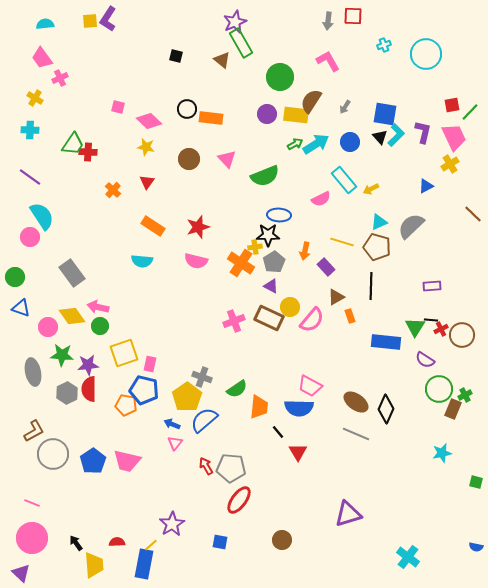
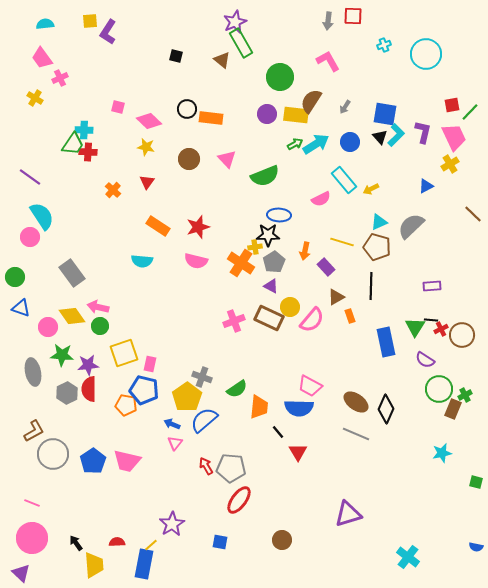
purple L-shape at (108, 19): moved 13 px down
cyan cross at (30, 130): moved 54 px right
orange rectangle at (153, 226): moved 5 px right
blue rectangle at (386, 342): rotated 72 degrees clockwise
